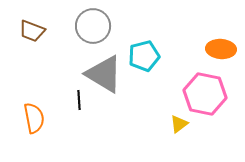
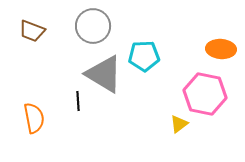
cyan pentagon: rotated 12 degrees clockwise
black line: moved 1 px left, 1 px down
